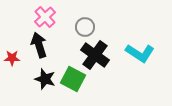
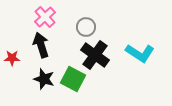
gray circle: moved 1 px right
black arrow: moved 2 px right
black star: moved 1 px left
